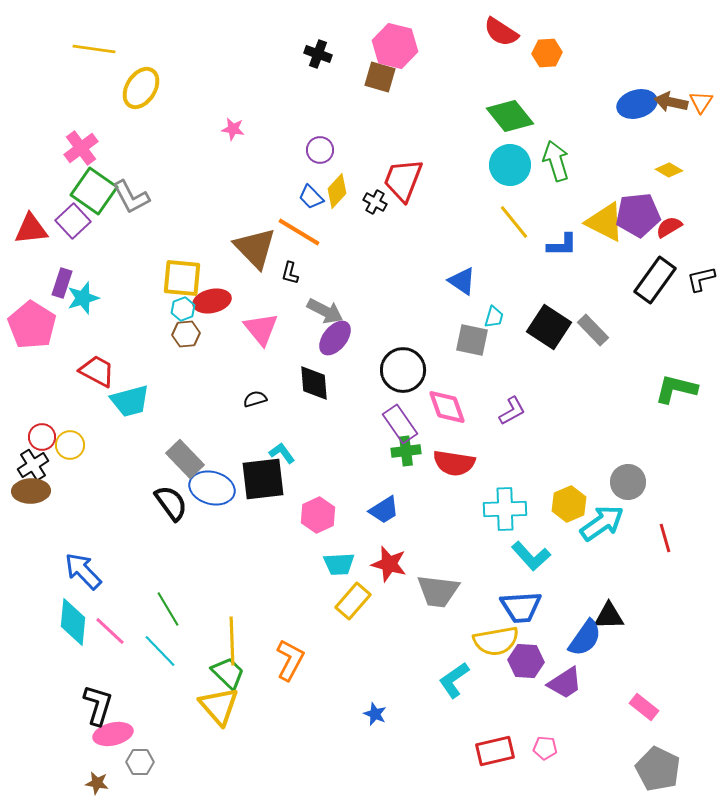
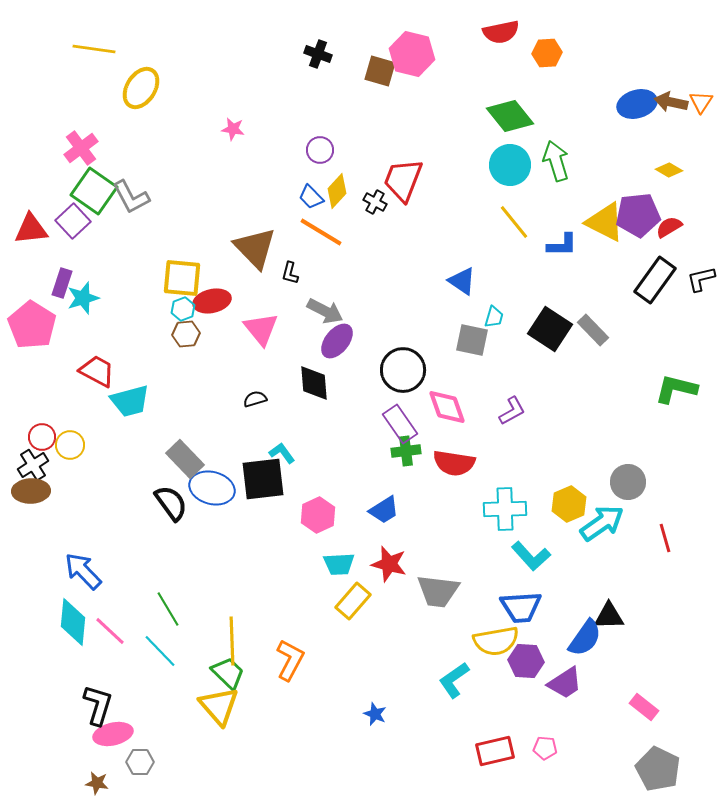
red semicircle at (501, 32): rotated 45 degrees counterclockwise
pink hexagon at (395, 46): moved 17 px right, 8 px down
brown square at (380, 77): moved 6 px up
orange line at (299, 232): moved 22 px right
black square at (549, 327): moved 1 px right, 2 px down
purple ellipse at (335, 338): moved 2 px right, 3 px down
